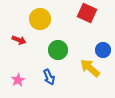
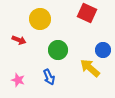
pink star: rotated 24 degrees counterclockwise
